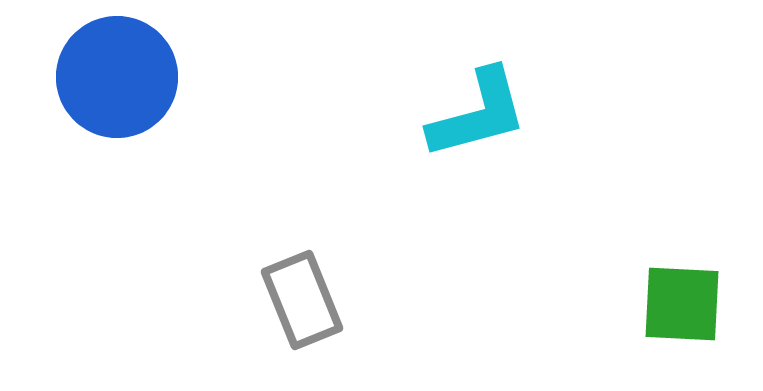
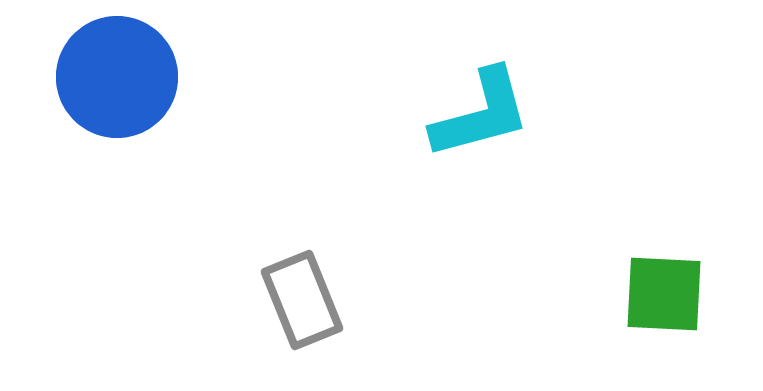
cyan L-shape: moved 3 px right
green square: moved 18 px left, 10 px up
